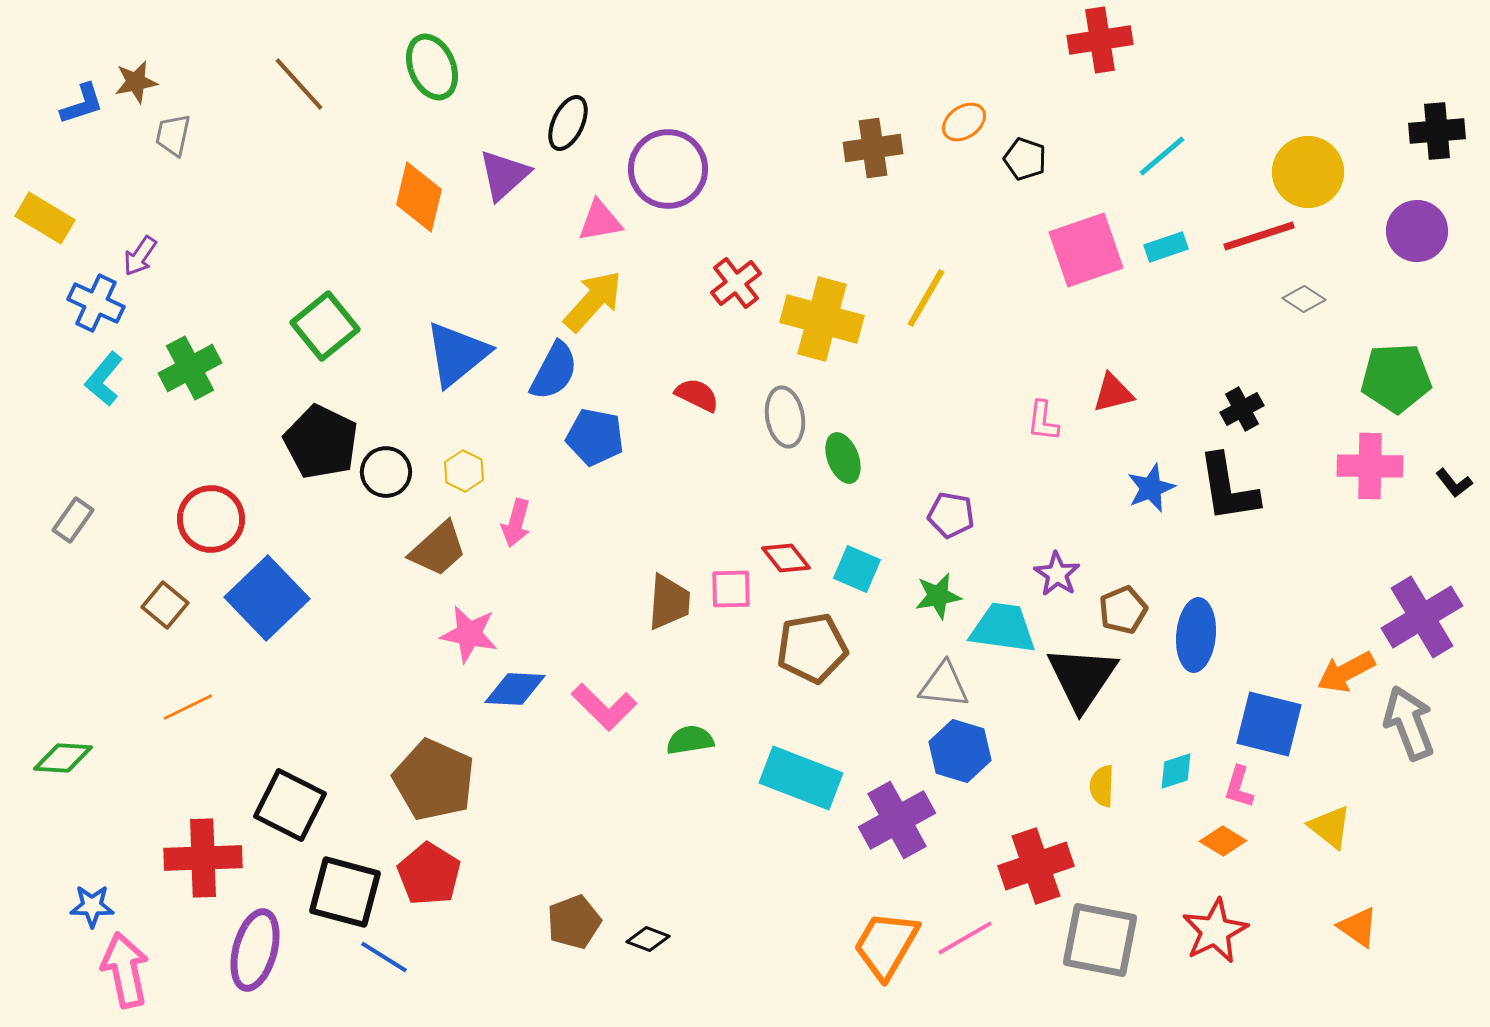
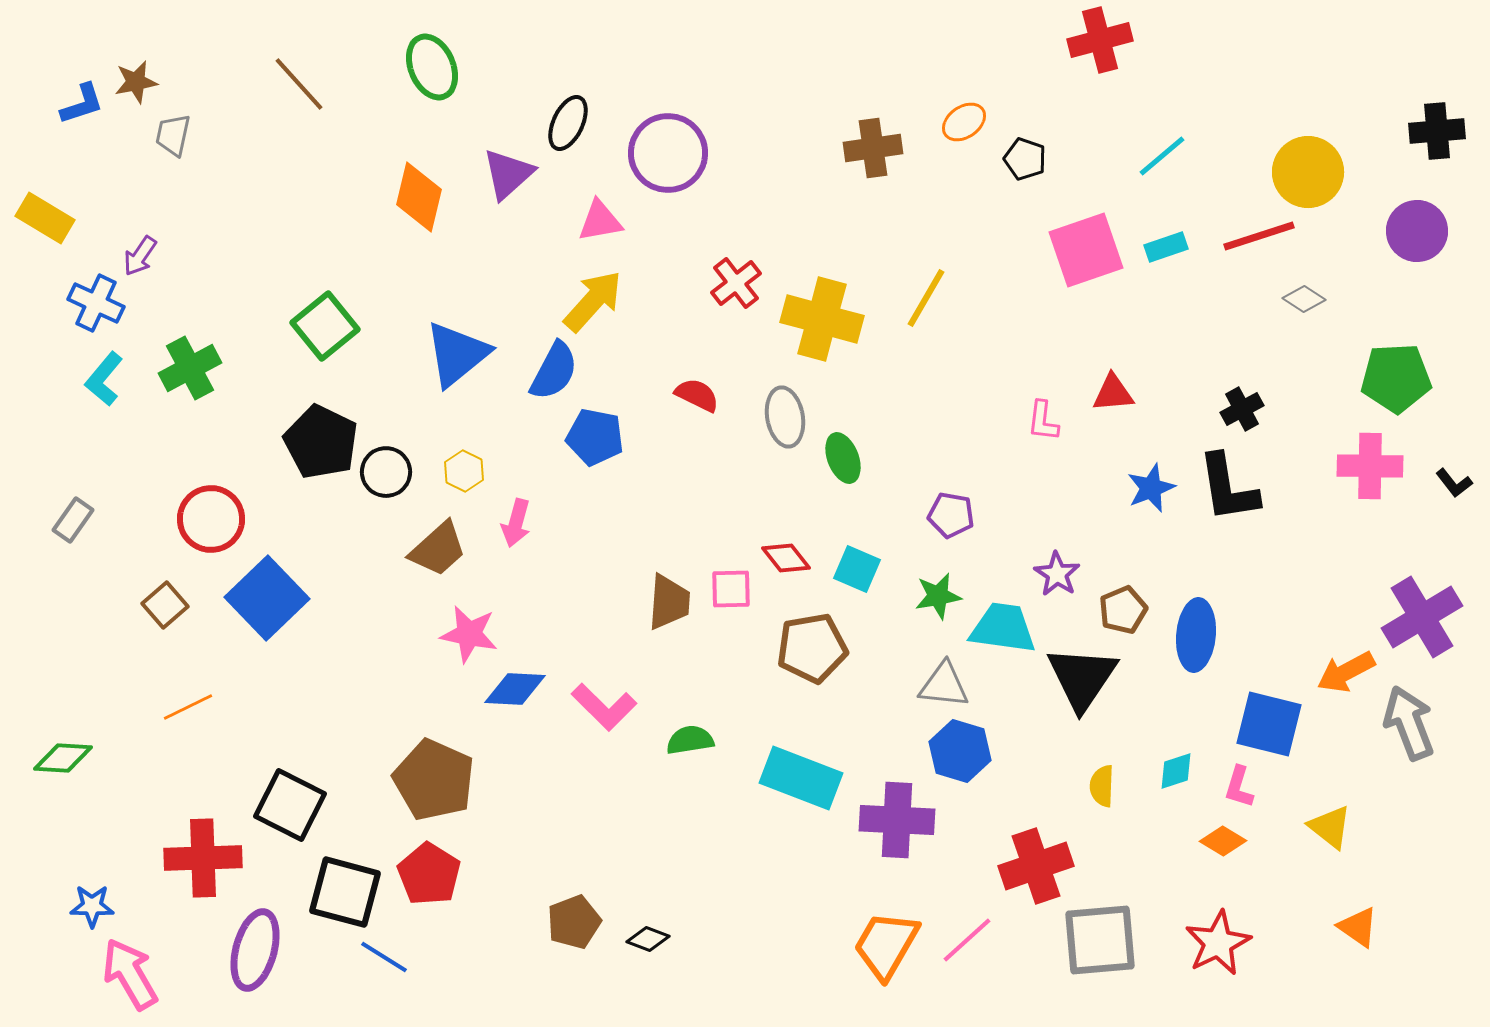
red cross at (1100, 40): rotated 6 degrees counterclockwise
purple circle at (668, 169): moved 16 px up
purple triangle at (504, 175): moved 4 px right, 1 px up
red triangle at (1113, 393): rotated 9 degrees clockwise
brown square at (165, 605): rotated 9 degrees clockwise
purple cross at (897, 820): rotated 32 degrees clockwise
red star at (1215, 931): moved 3 px right, 12 px down
pink line at (965, 938): moved 2 px right, 2 px down; rotated 12 degrees counterclockwise
gray square at (1100, 940): rotated 16 degrees counterclockwise
pink arrow at (125, 970): moved 5 px right, 4 px down; rotated 18 degrees counterclockwise
